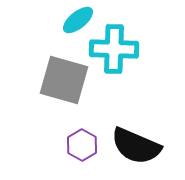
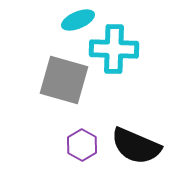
cyan ellipse: rotated 16 degrees clockwise
